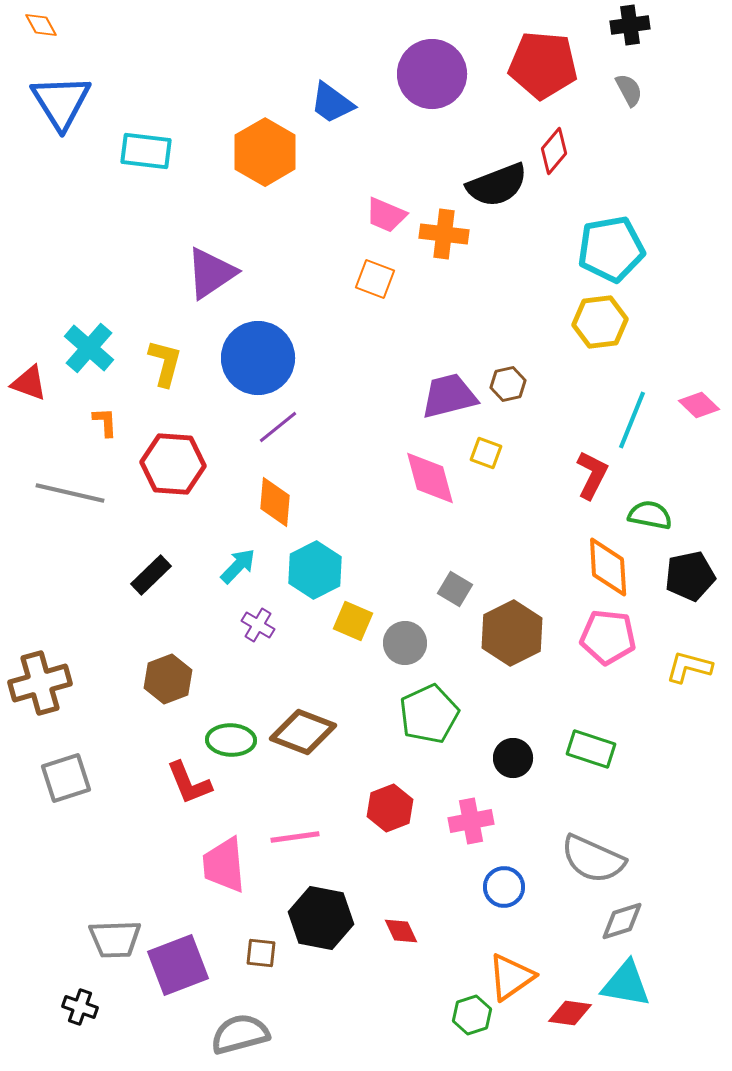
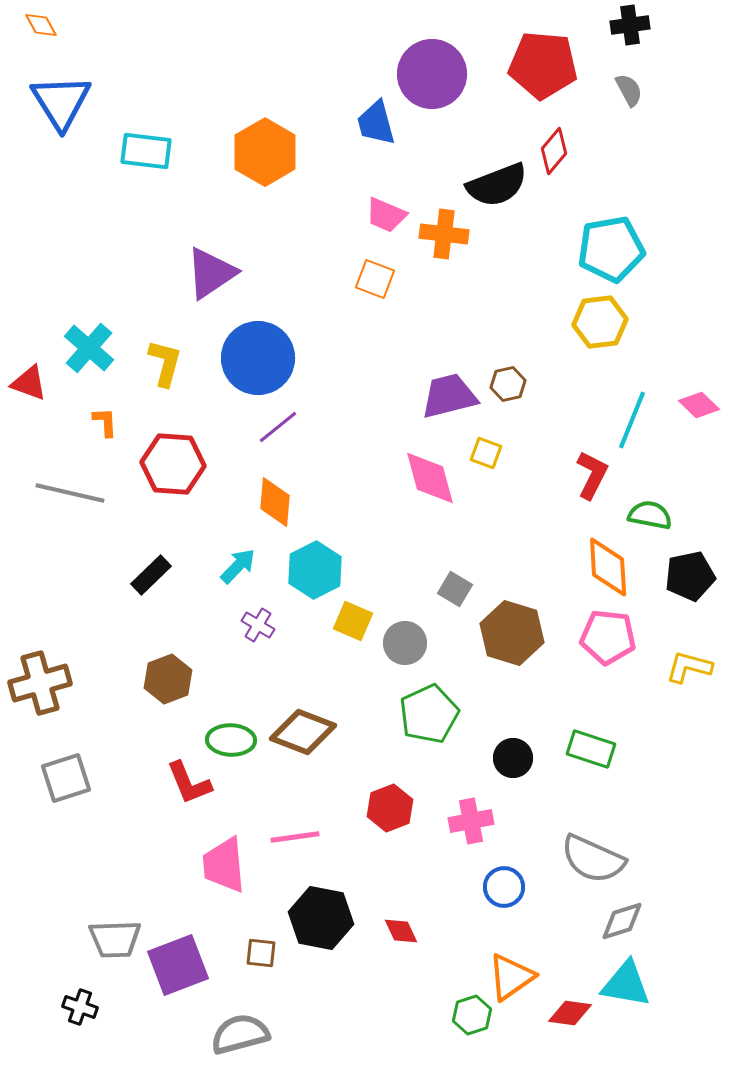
blue trapezoid at (332, 103): moved 44 px right, 20 px down; rotated 39 degrees clockwise
brown hexagon at (512, 633): rotated 16 degrees counterclockwise
